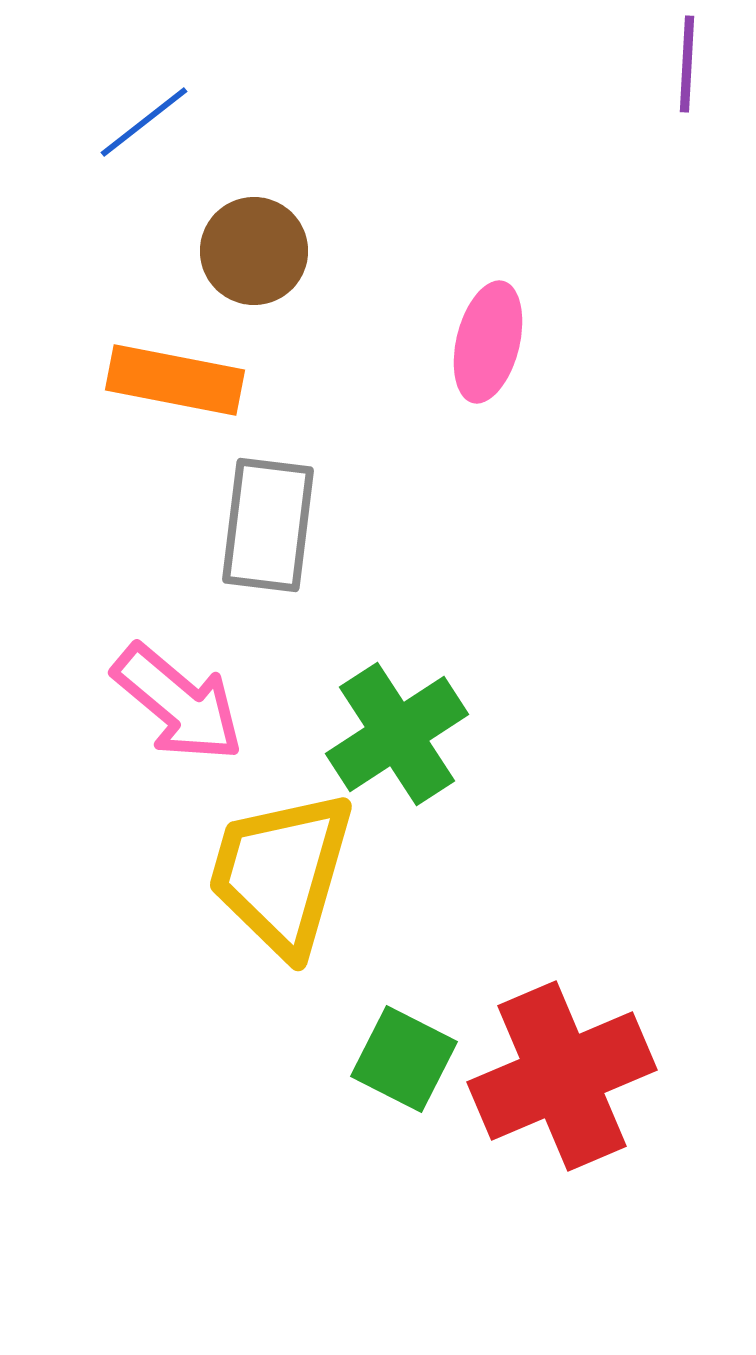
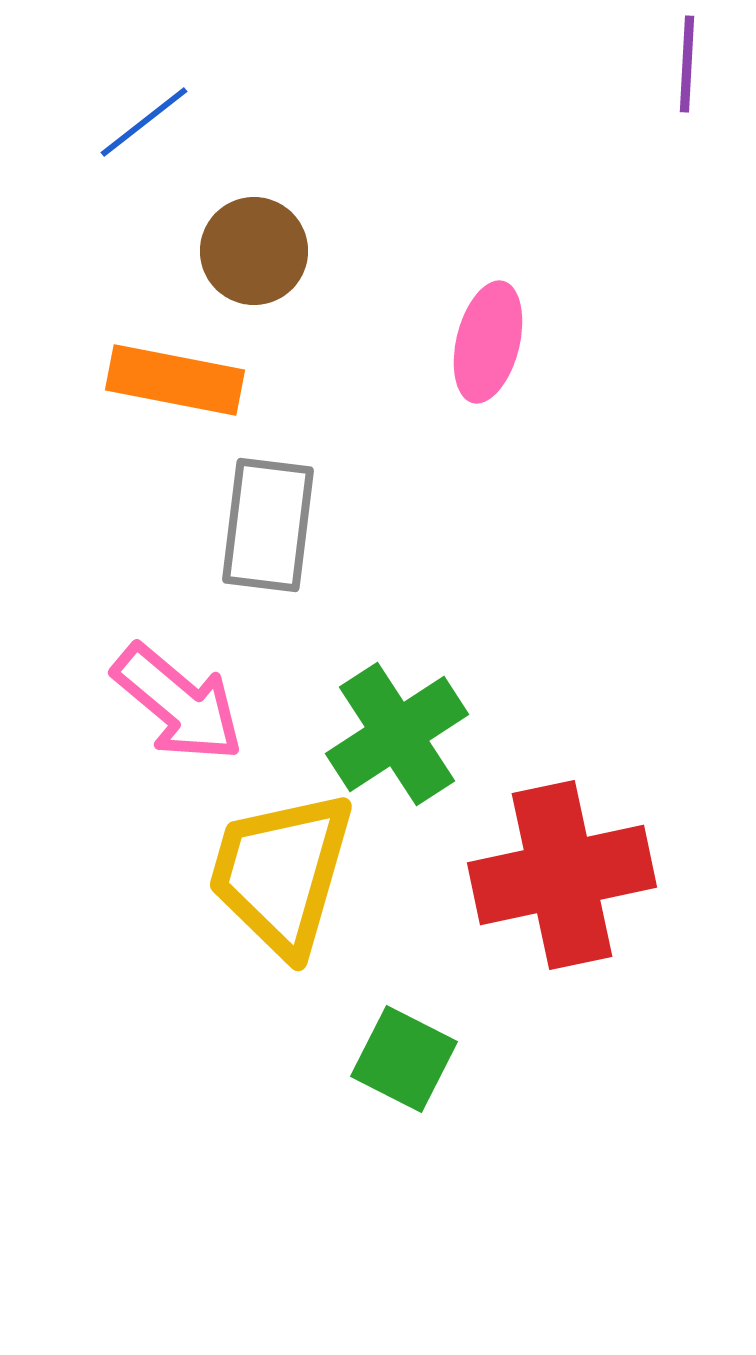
red cross: moved 201 px up; rotated 11 degrees clockwise
